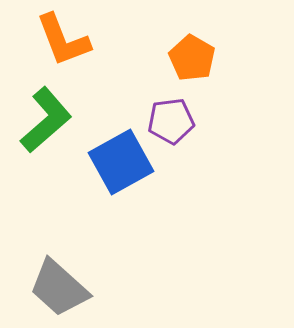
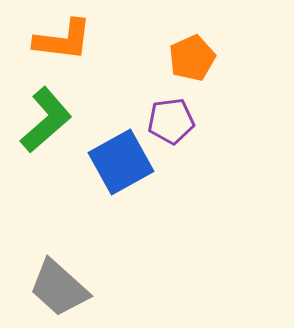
orange L-shape: rotated 62 degrees counterclockwise
orange pentagon: rotated 18 degrees clockwise
